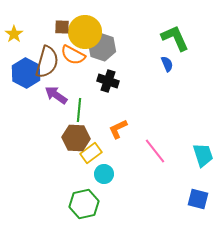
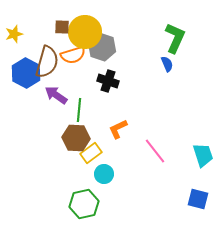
yellow star: rotated 18 degrees clockwise
green L-shape: rotated 48 degrees clockwise
orange semicircle: rotated 45 degrees counterclockwise
